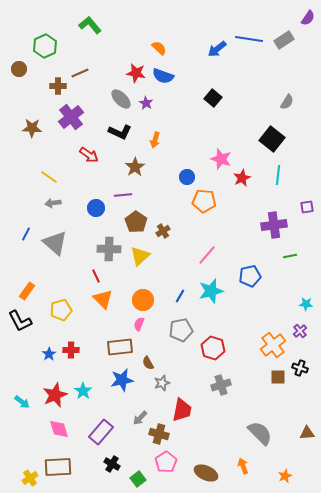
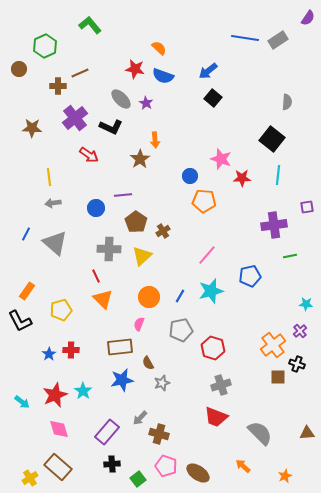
blue line at (249, 39): moved 4 px left, 1 px up
gray rectangle at (284, 40): moved 6 px left
blue arrow at (217, 49): moved 9 px left, 22 px down
red star at (136, 73): moved 1 px left, 4 px up
gray semicircle at (287, 102): rotated 28 degrees counterclockwise
purple cross at (71, 117): moved 4 px right, 1 px down
black L-shape at (120, 132): moved 9 px left, 5 px up
orange arrow at (155, 140): rotated 21 degrees counterclockwise
brown star at (135, 167): moved 5 px right, 8 px up
yellow line at (49, 177): rotated 48 degrees clockwise
blue circle at (187, 177): moved 3 px right, 1 px up
red star at (242, 178): rotated 24 degrees clockwise
yellow triangle at (140, 256): moved 2 px right
orange circle at (143, 300): moved 6 px right, 3 px up
black cross at (300, 368): moved 3 px left, 4 px up
red trapezoid at (182, 410): moved 34 px right, 7 px down; rotated 100 degrees clockwise
purple rectangle at (101, 432): moved 6 px right
pink pentagon at (166, 462): moved 4 px down; rotated 20 degrees counterclockwise
black cross at (112, 464): rotated 35 degrees counterclockwise
orange arrow at (243, 466): rotated 28 degrees counterclockwise
brown rectangle at (58, 467): rotated 44 degrees clockwise
brown ellipse at (206, 473): moved 8 px left; rotated 10 degrees clockwise
